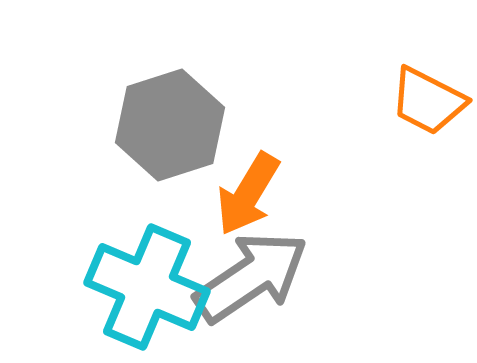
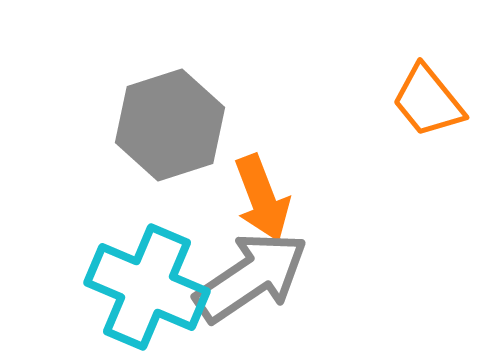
orange trapezoid: rotated 24 degrees clockwise
orange arrow: moved 14 px right, 4 px down; rotated 52 degrees counterclockwise
